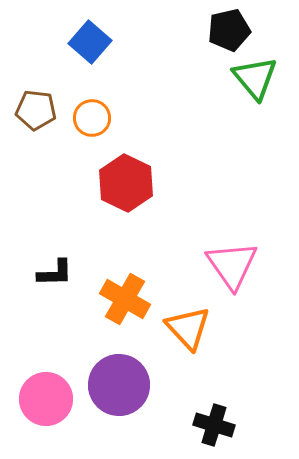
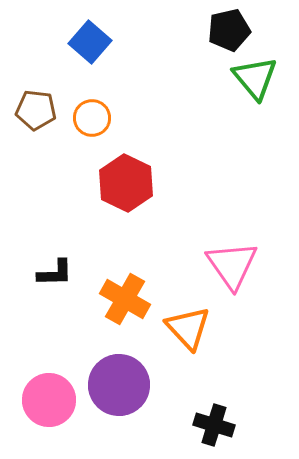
pink circle: moved 3 px right, 1 px down
